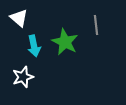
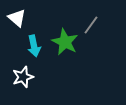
white triangle: moved 2 px left
gray line: moved 5 px left; rotated 42 degrees clockwise
